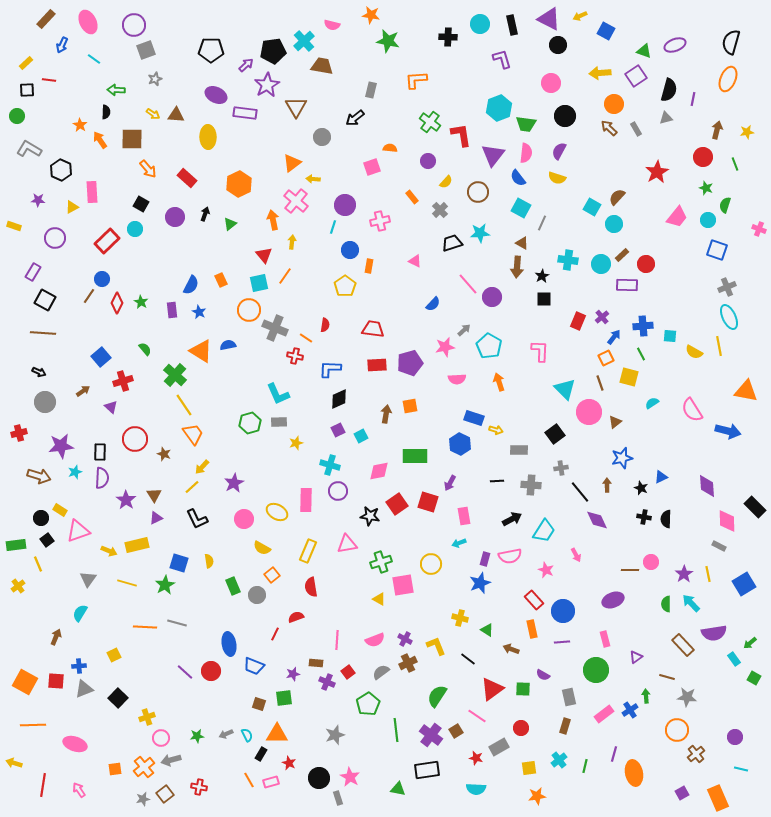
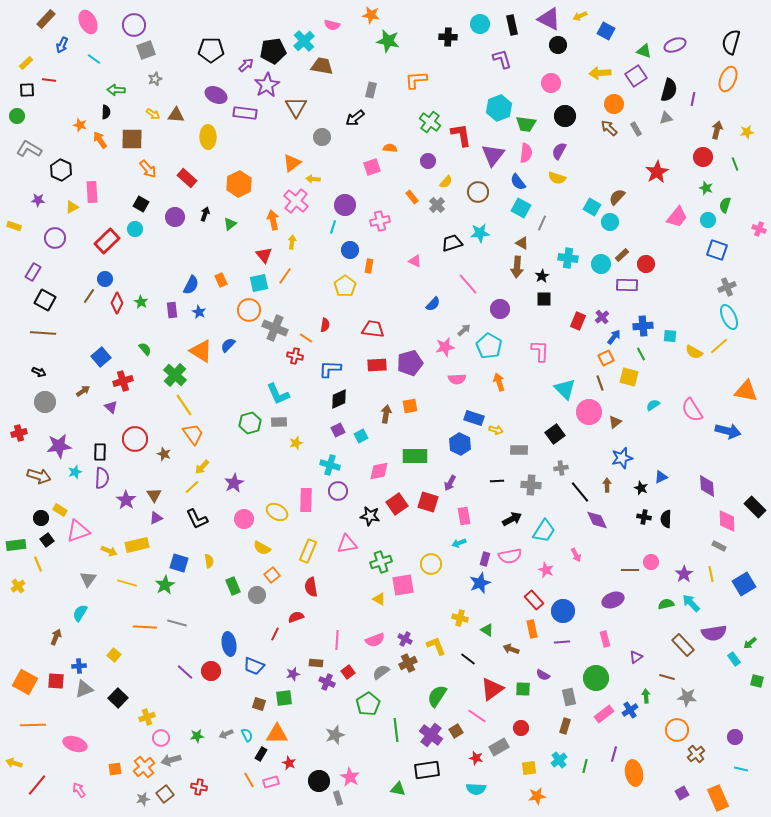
orange star at (80, 125): rotated 16 degrees counterclockwise
blue semicircle at (518, 178): moved 4 px down
gray cross at (440, 210): moved 3 px left, 5 px up
cyan circle at (614, 224): moved 4 px left, 2 px up
cyan cross at (568, 260): moved 2 px up
blue circle at (102, 279): moved 3 px right
purple circle at (492, 297): moved 8 px right, 12 px down
blue semicircle at (228, 345): rotated 35 degrees counterclockwise
yellow line at (719, 346): rotated 60 degrees clockwise
cyan semicircle at (652, 403): moved 1 px right, 2 px down
purple star at (61, 446): moved 2 px left
yellow line at (708, 574): moved 3 px right
green semicircle at (666, 604): rotated 77 degrees clockwise
yellow square at (114, 655): rotated 24 degrees counterclockwise
green circle at (596, 670): moved 8 px down
green square at (754, 678): moved 3 px right, 3 px down; rotated 16 degrees counterclockwise
black circle at (319, 778): moved 3 px down
red line at (43, 785): moved 6 px left; rotated 30 degrees clockwise
